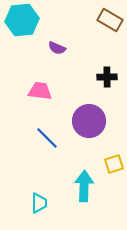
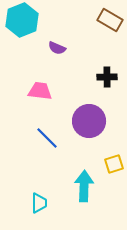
cyan hexagon: rotated 16 degrees counterclockwise
